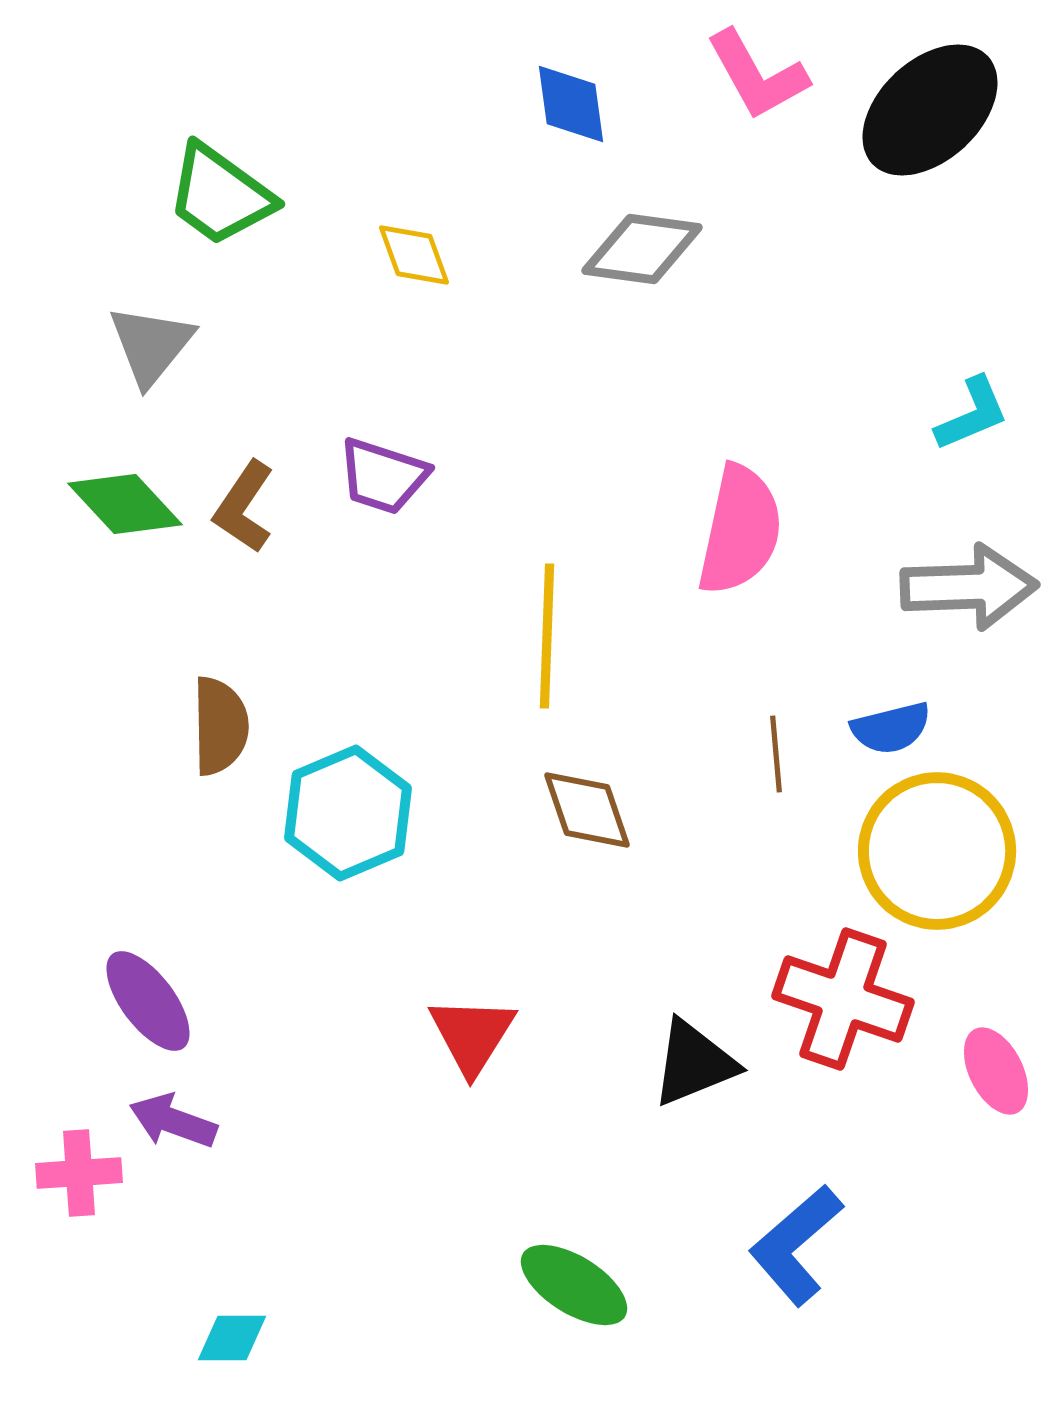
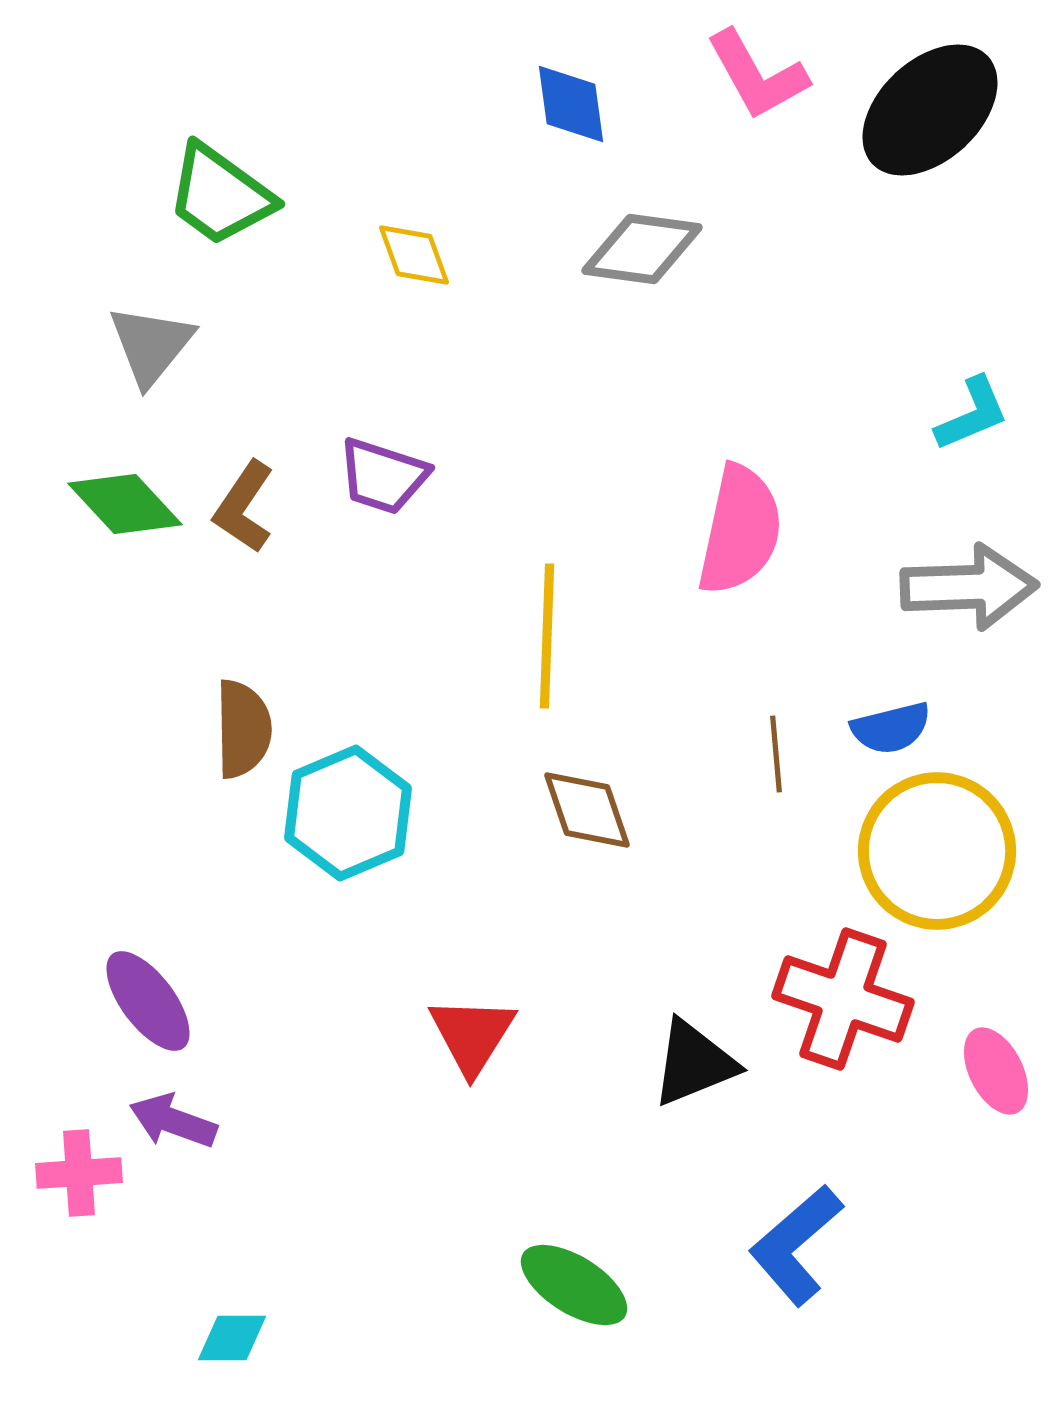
brown semicircle: moved 23 px right, 3 px down
